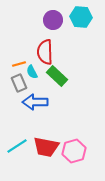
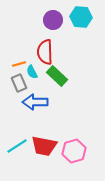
red trapezoid: moved 2 px left, 1 px up
